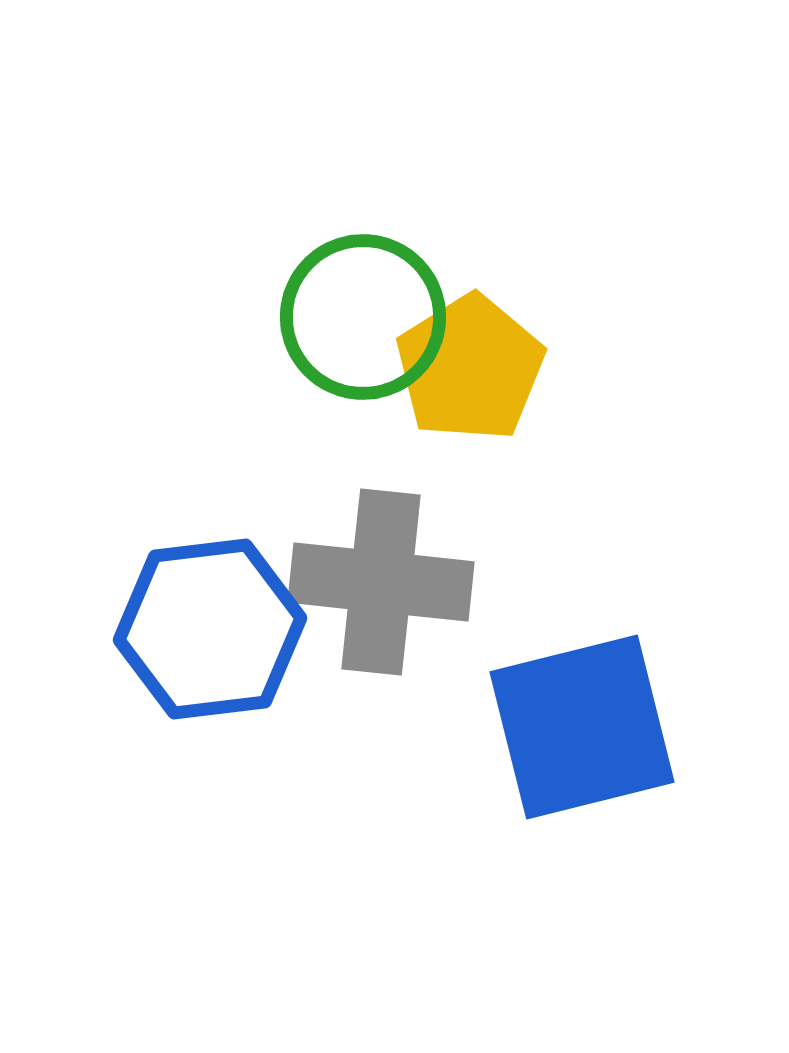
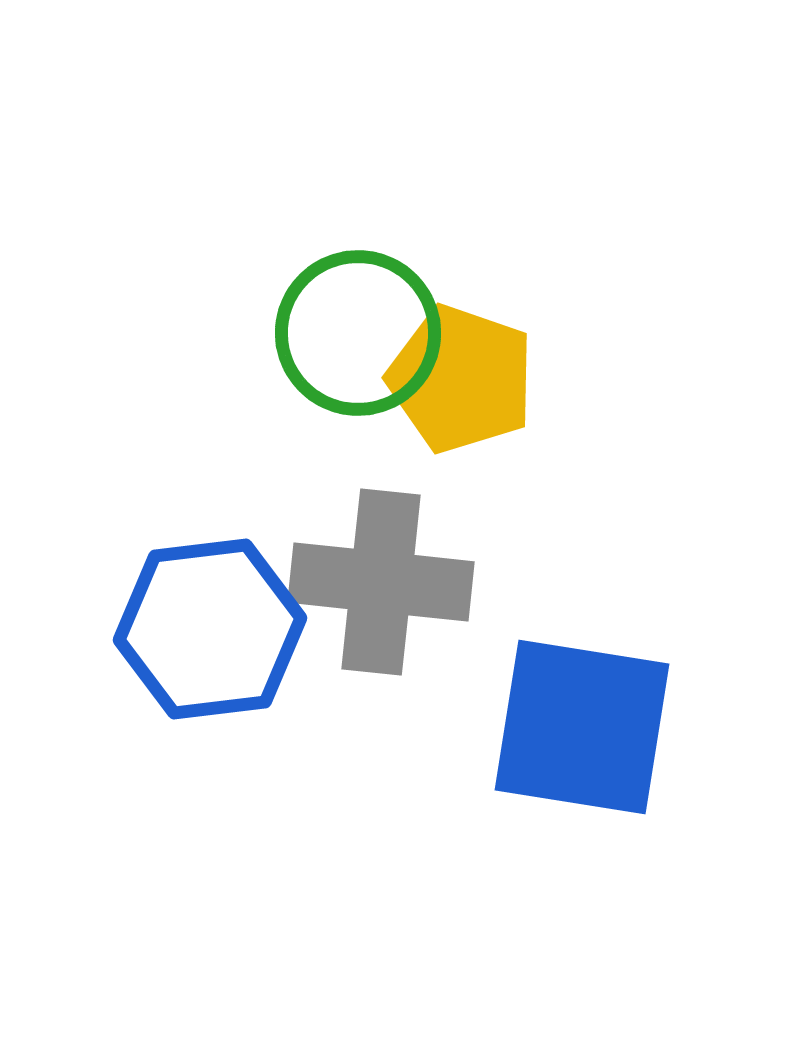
green circle: moved 5 px left, 16 px down
yellow pentagon: moved 9 px left, 11 px down; rotated 21 degrees counterclockwise
blue square: rotated 23 degrees clockwise
